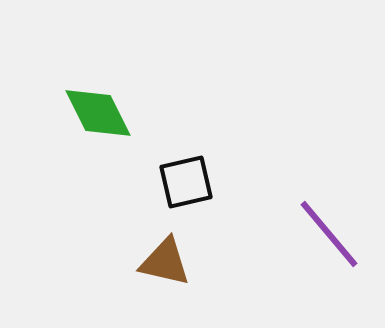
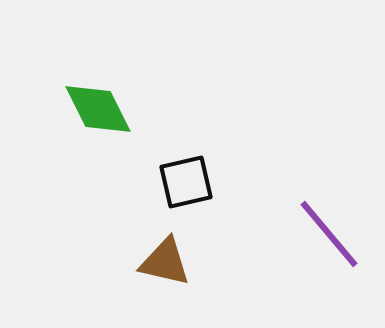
green diamond: moved 4 px up
